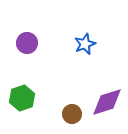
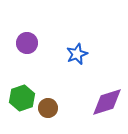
blue star: moved 8 px left, 10 px down
brown circle: moved 24 px left, 6 px up
